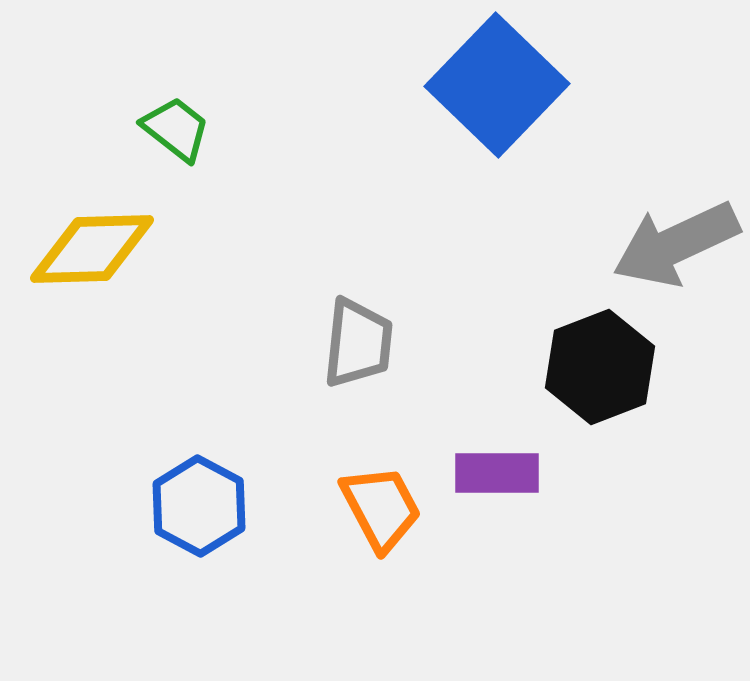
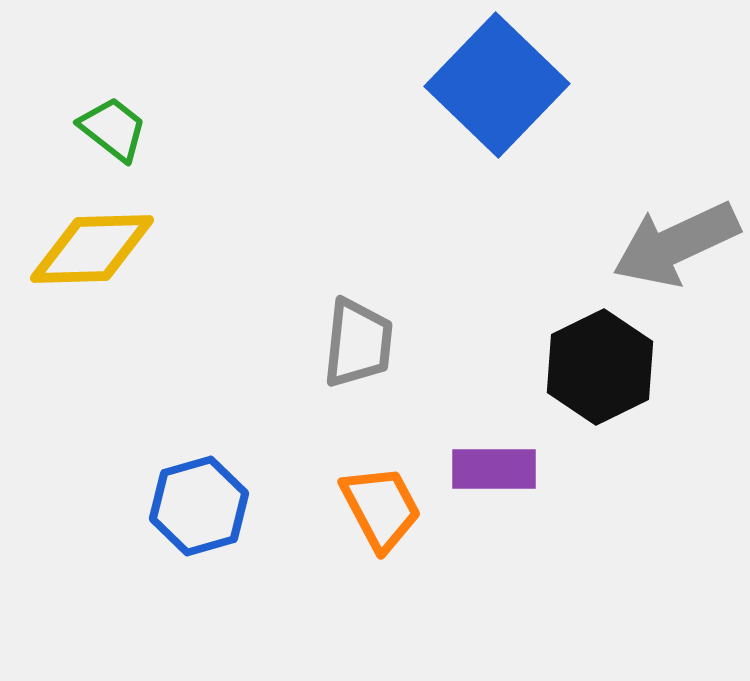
green trapezoid: moved 63 px left
black hexagon: rotated 5 degrees counterclockwise
purple rectangle: moved 3 px left, 4 px up
blue hexagon: rotated 16 degrees clockwise
